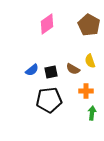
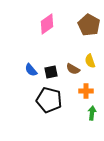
blue semicircle: moved 1 px left; rotated 88 degrees clockwise
black pentagon: rotated 20 degrees clockwise
